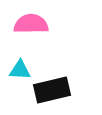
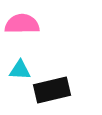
pink semicircle: moved 9 px left
